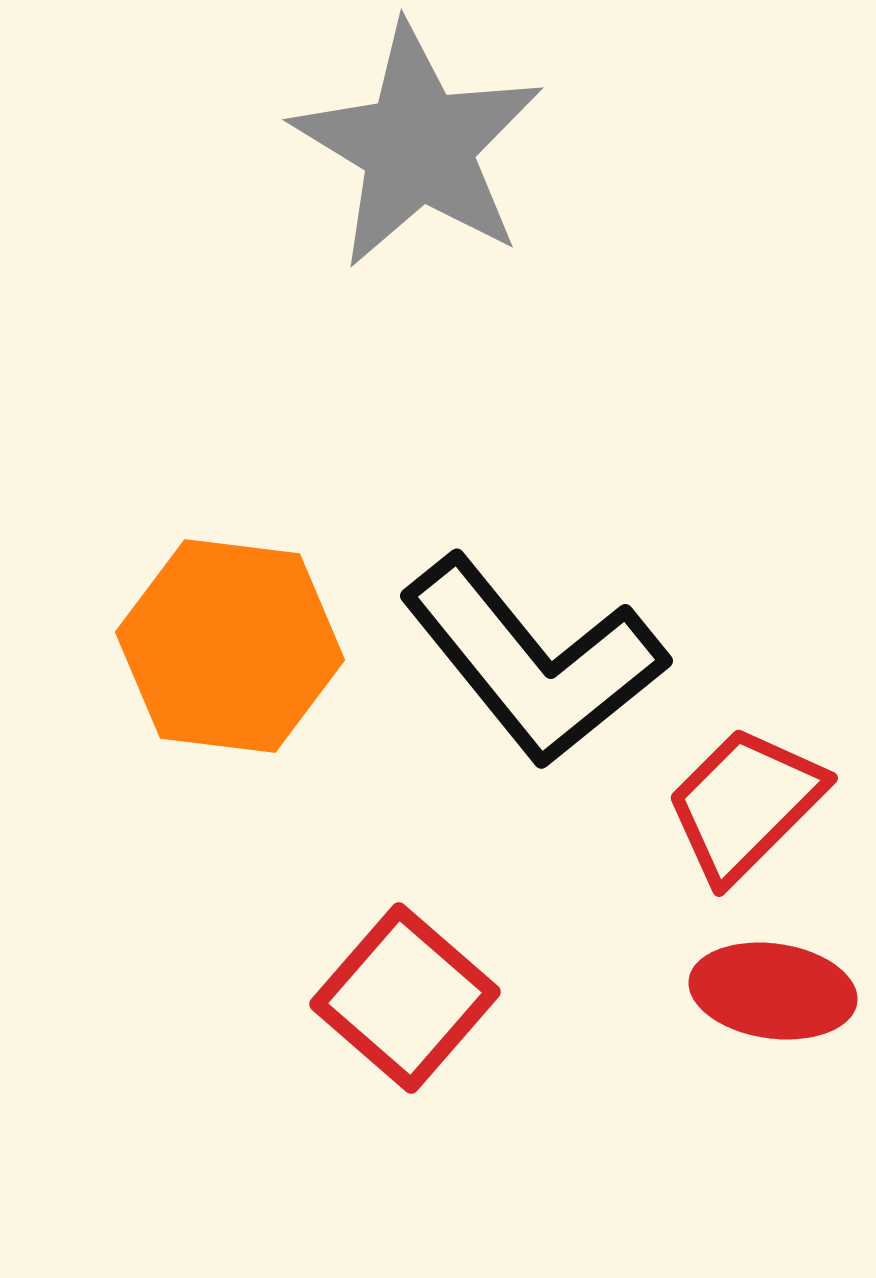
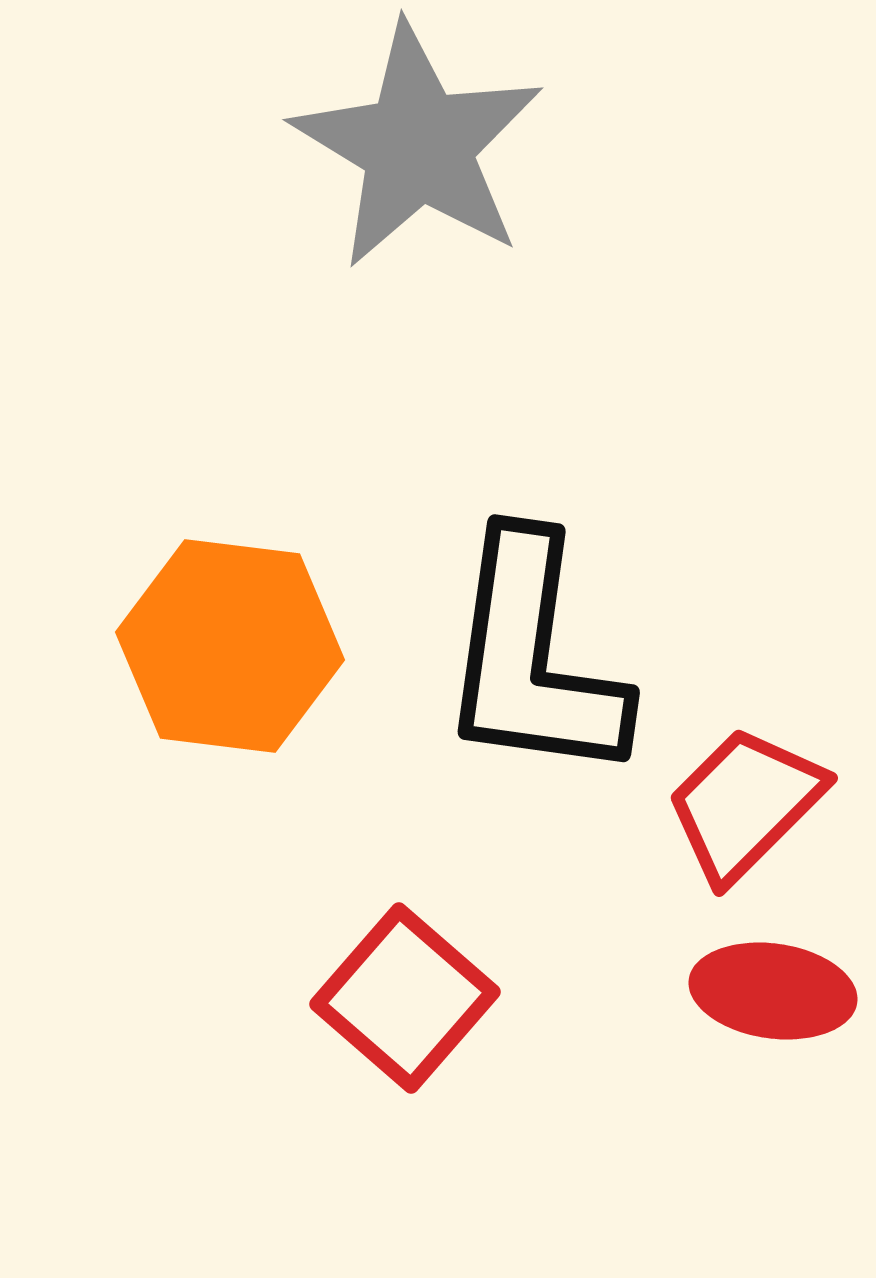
black L-shape: moved 3 px up; rotated 47 degrees clockwise
